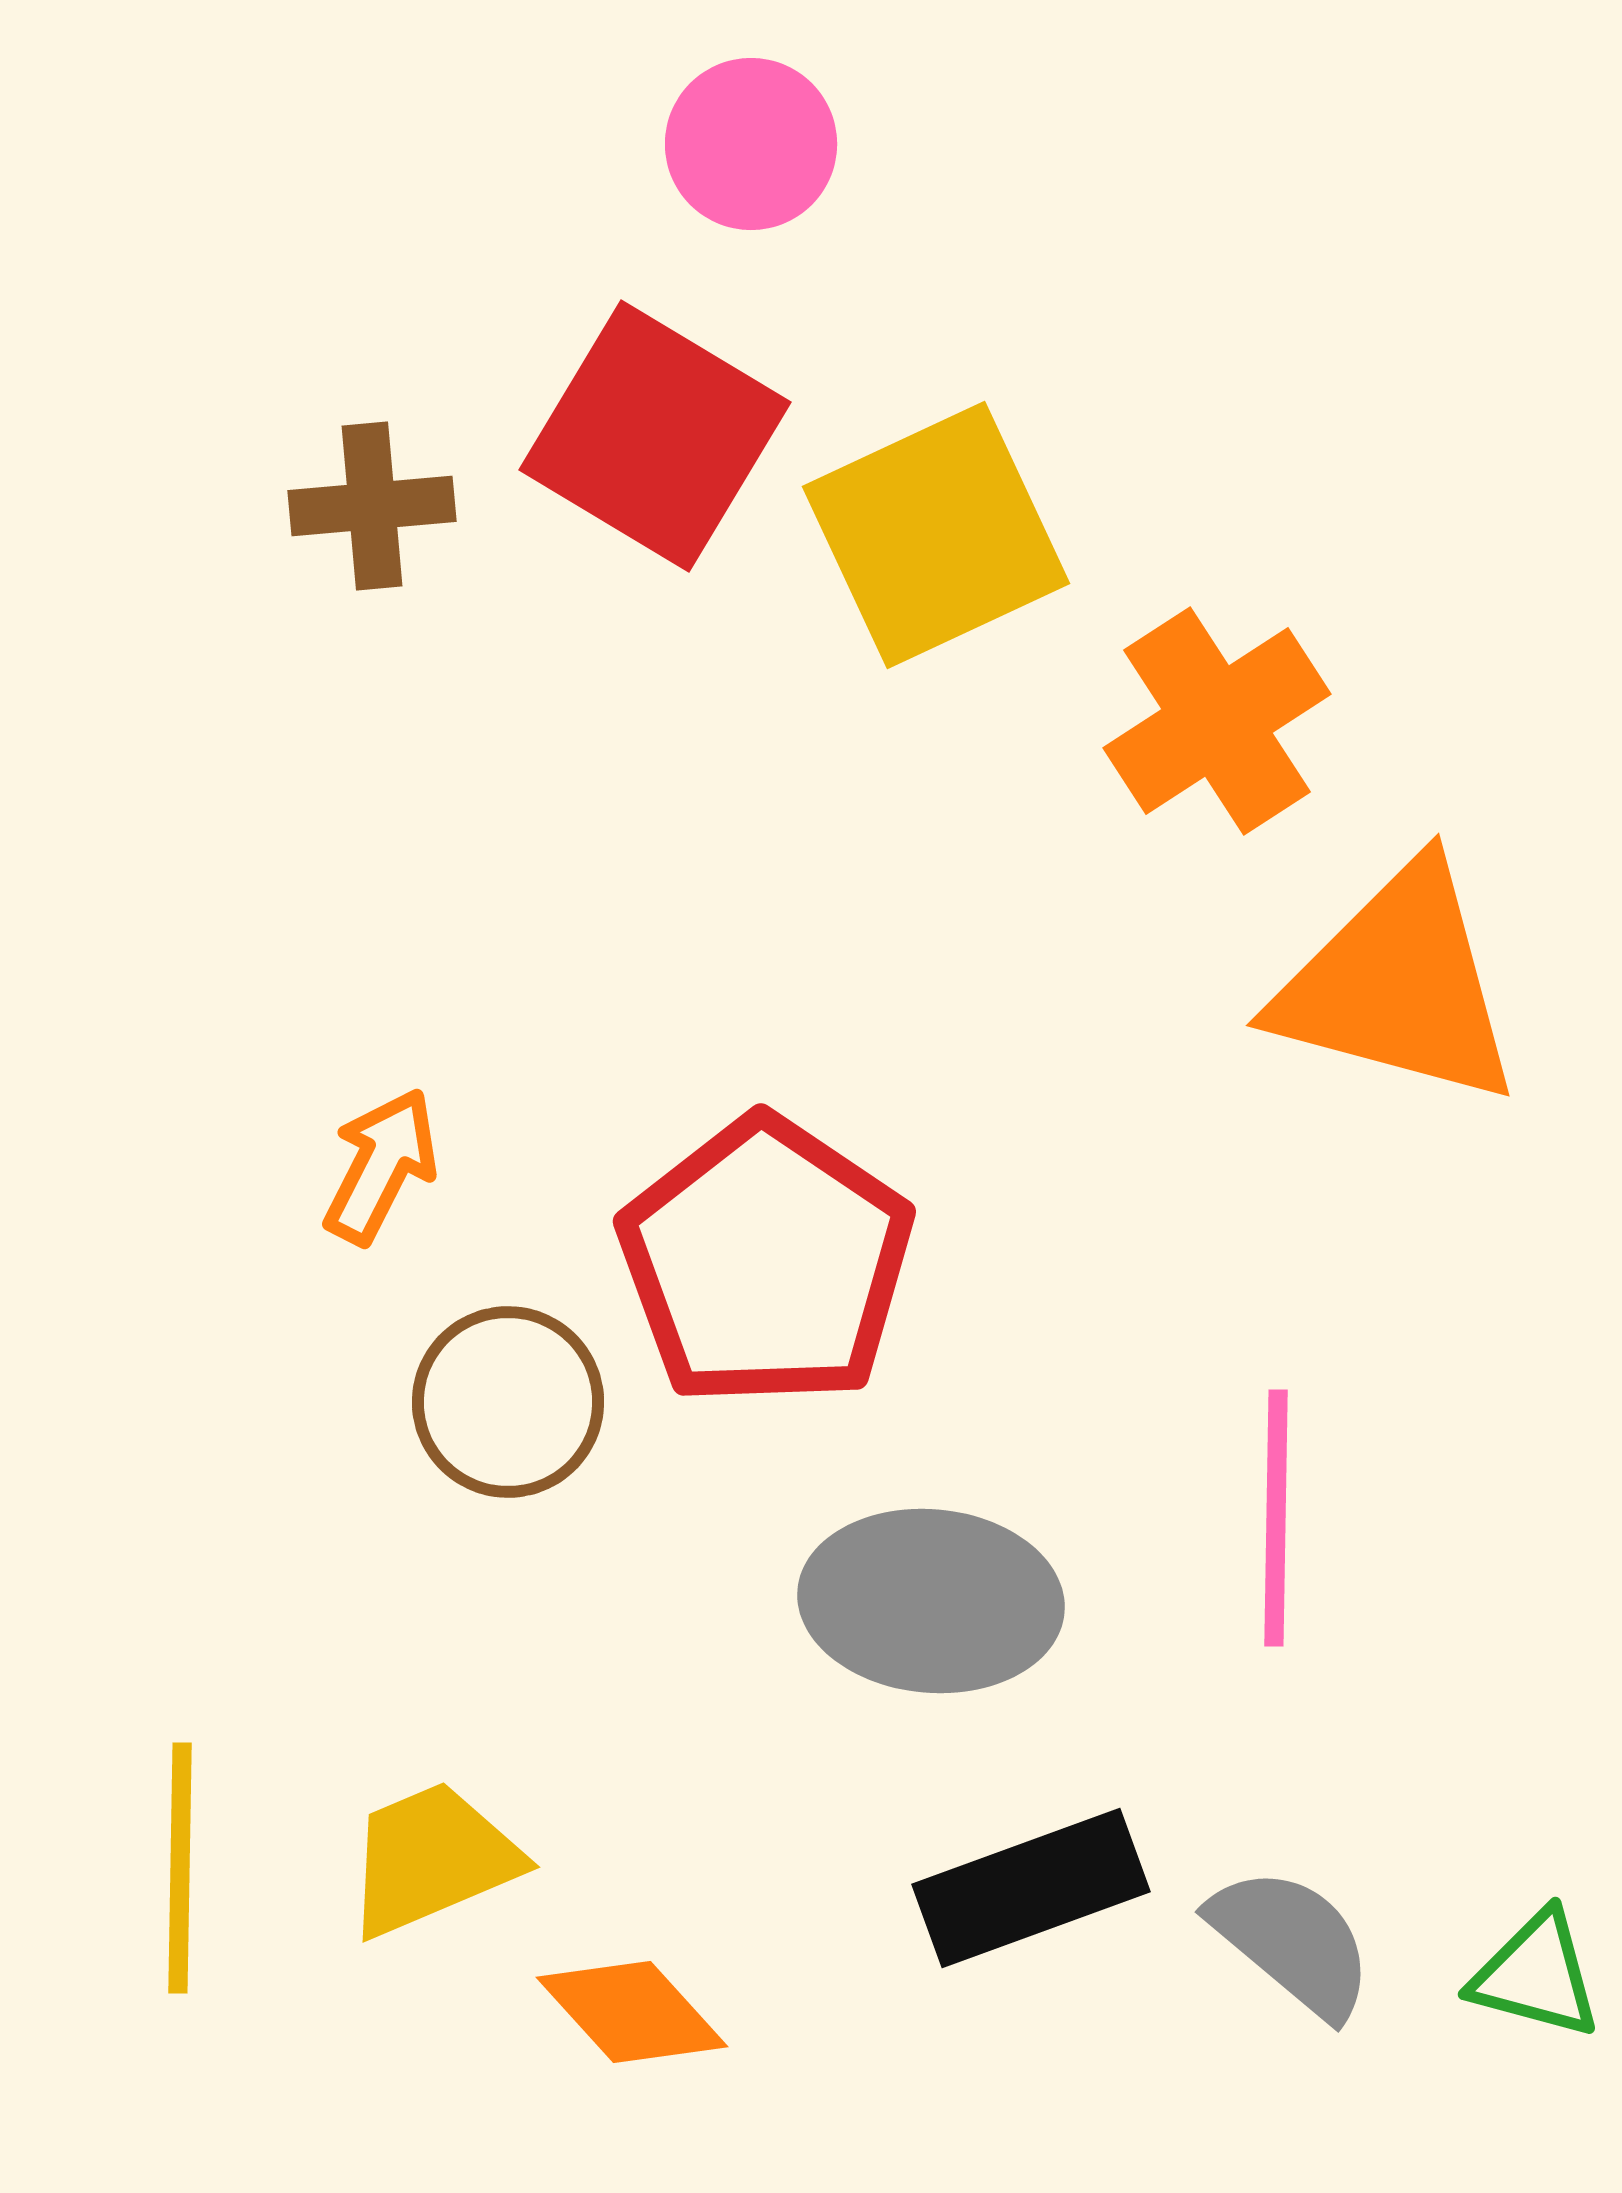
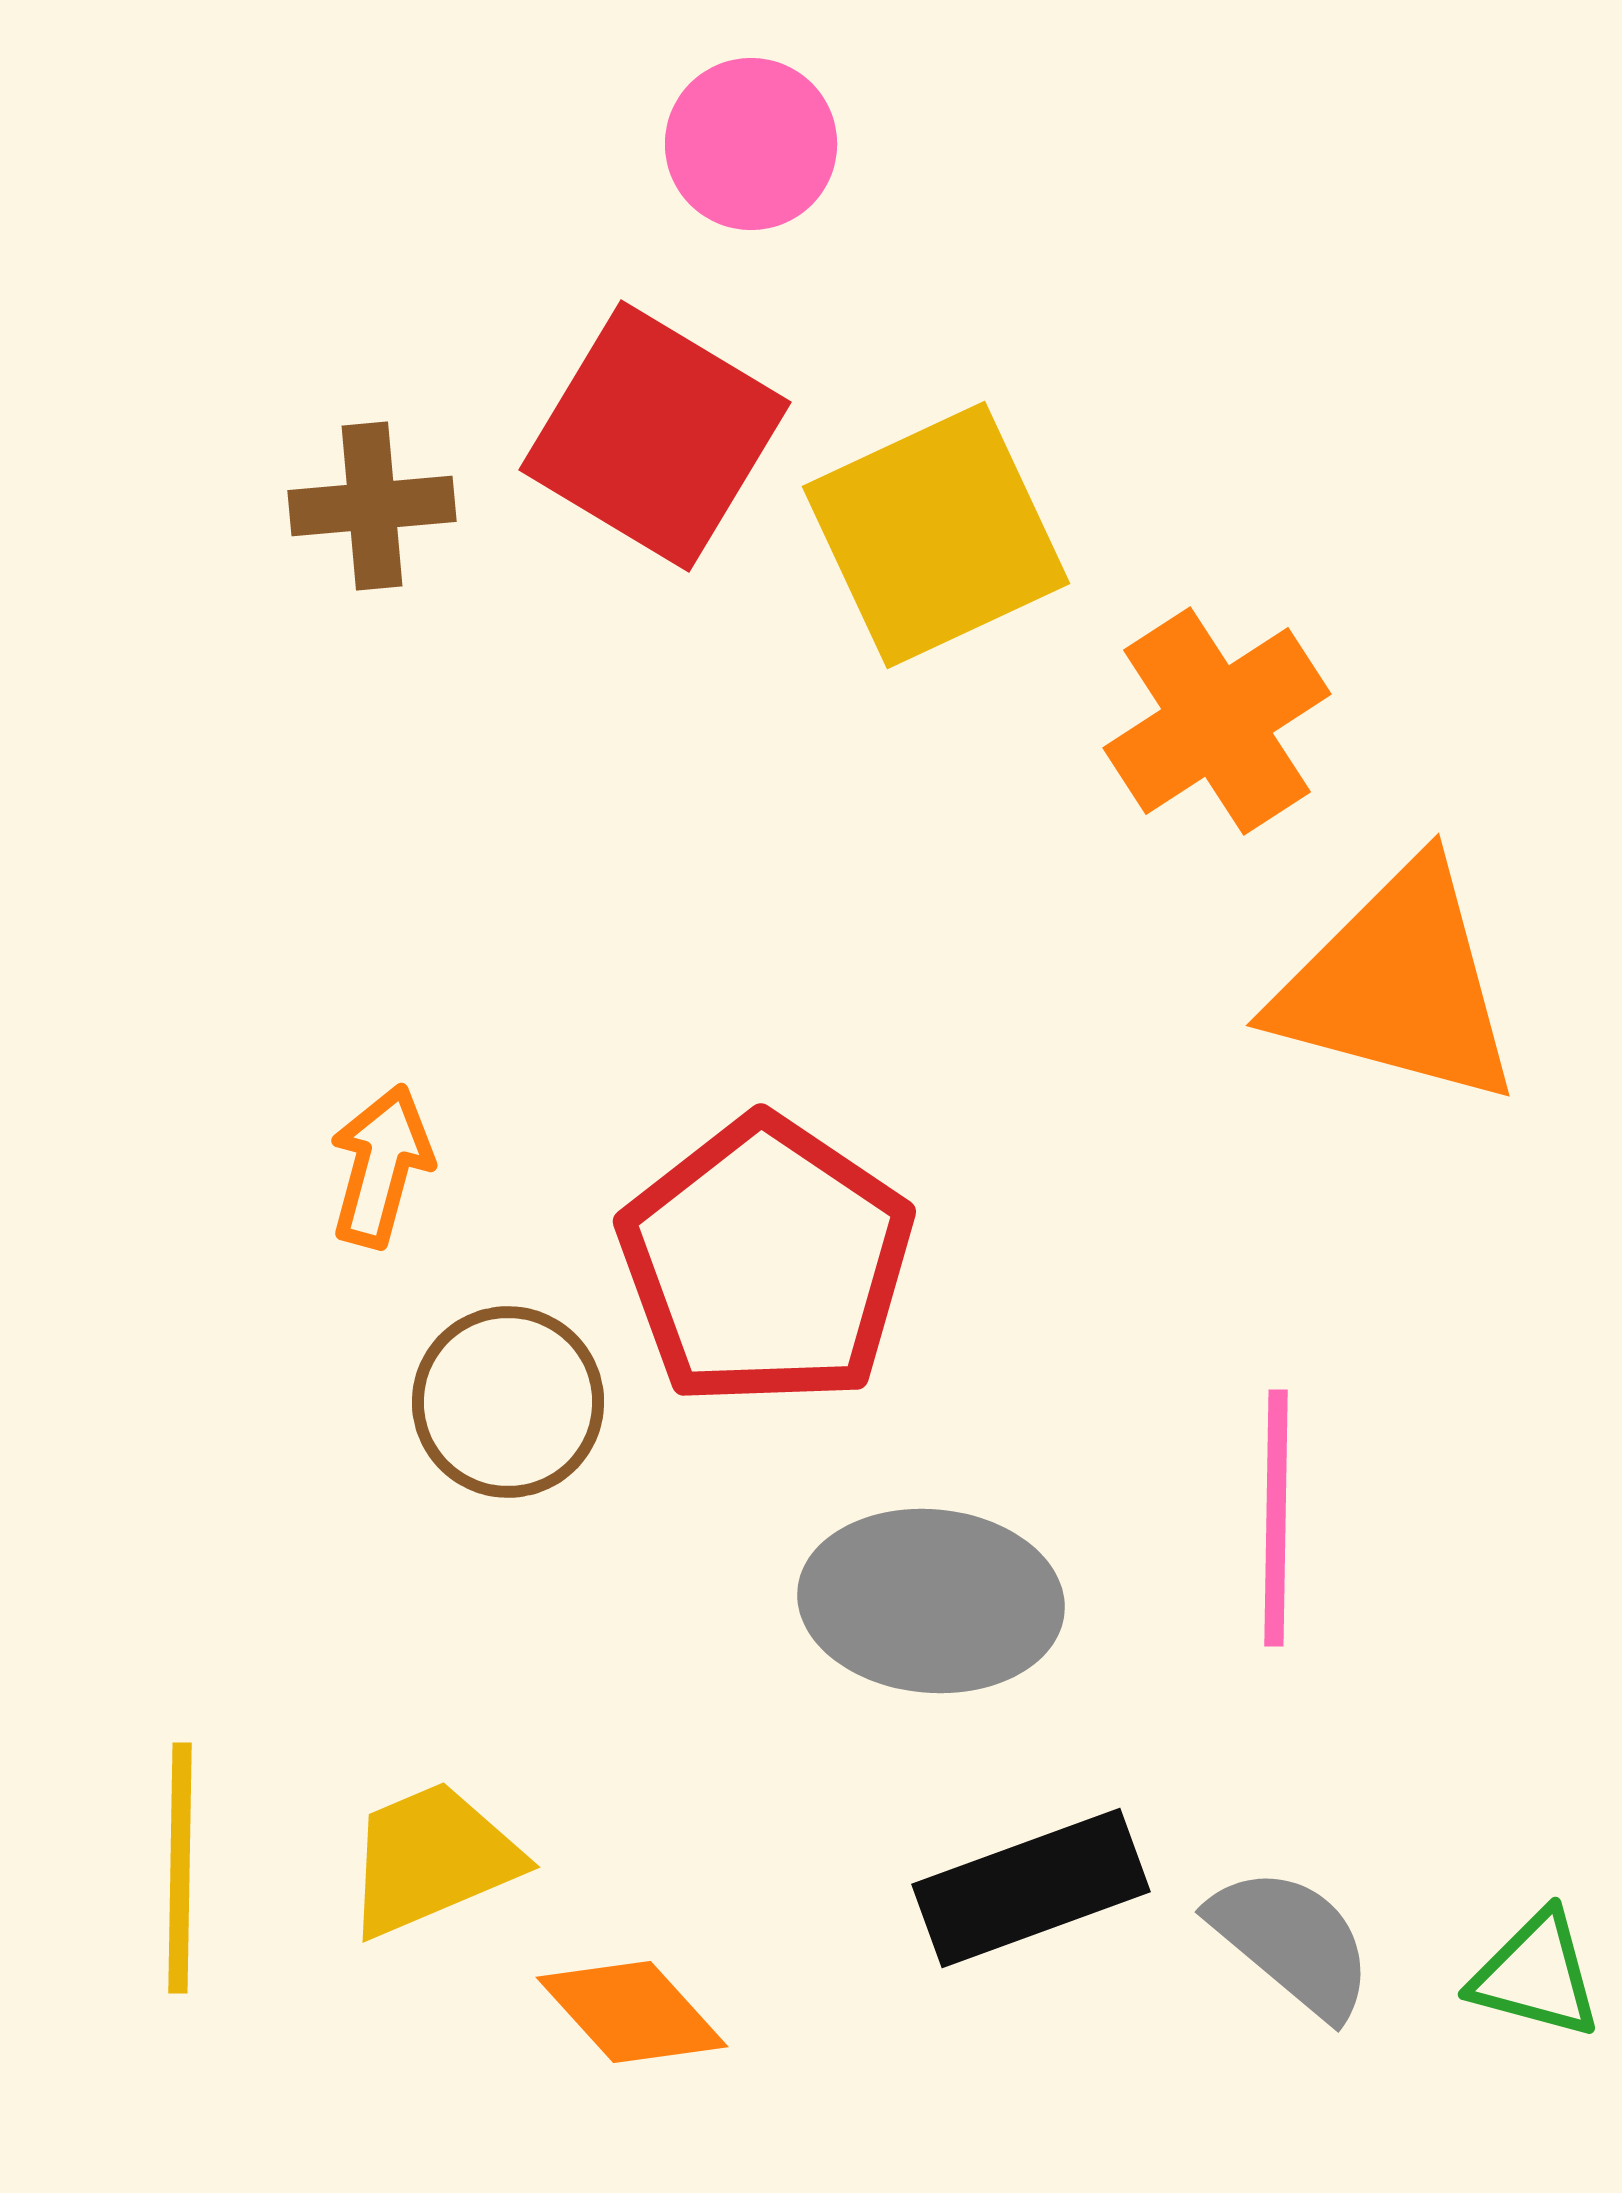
orange arrow: rotated 12 degrees counterclockwise
